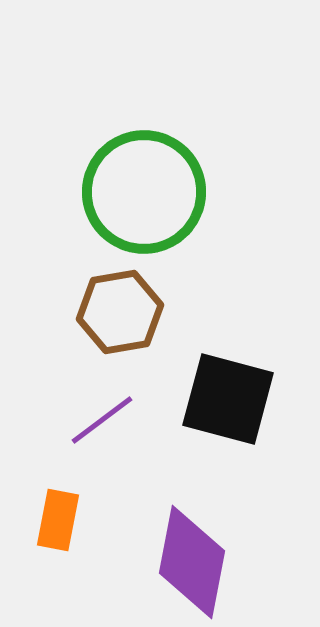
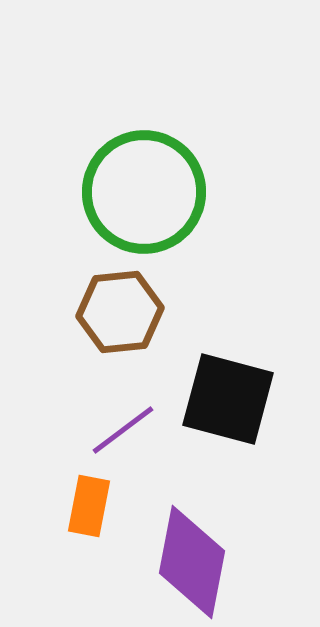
brown hexagon: rotated 4 degrees clockwise
purple line: moved 21 px right, 10 px down
orange rectangle: moved 31 px right, 14 px up
